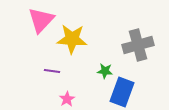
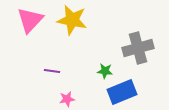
pink triangle: moved 11 px left
yellow star: moved 19 px up; rotated 8 degrees clockwise
gray cross: moved 3 px down
blue rectangle: rotated 48 degrees clockwise
pink star: rotated 21 degrees clockwise
